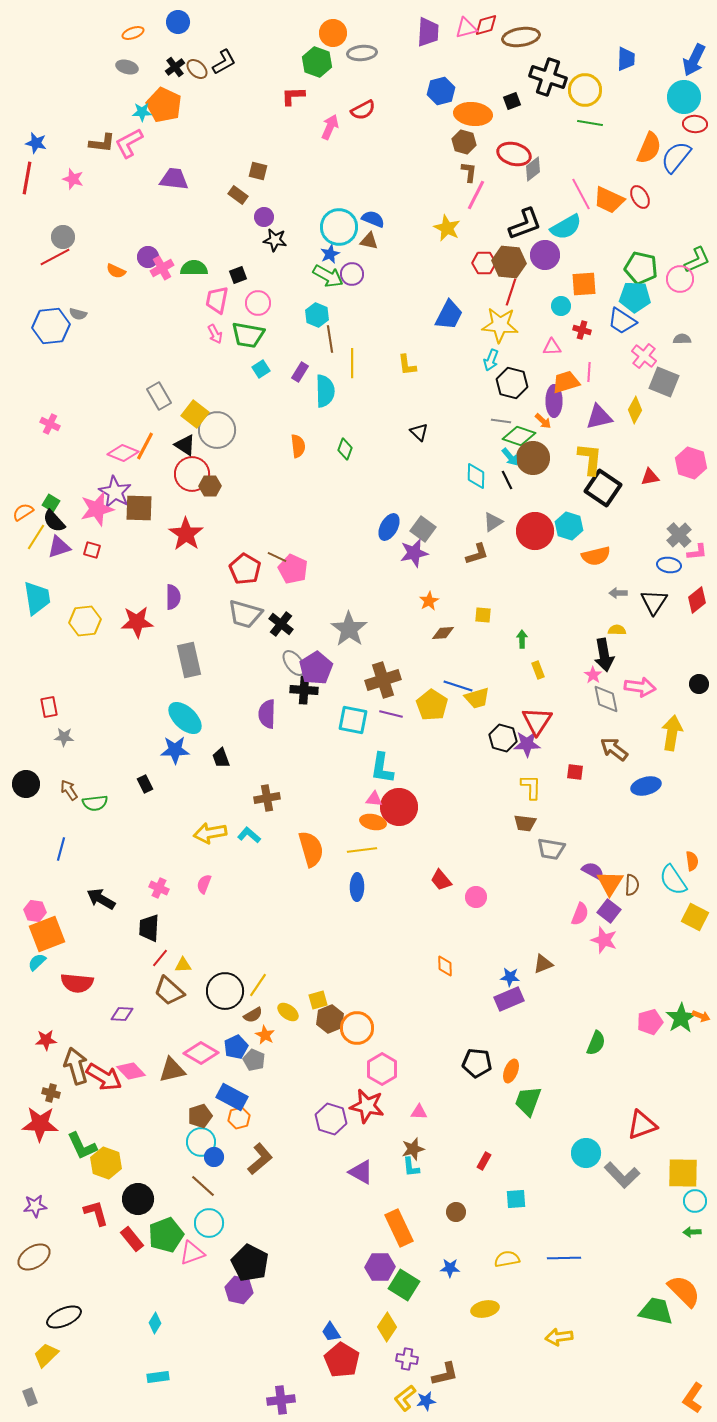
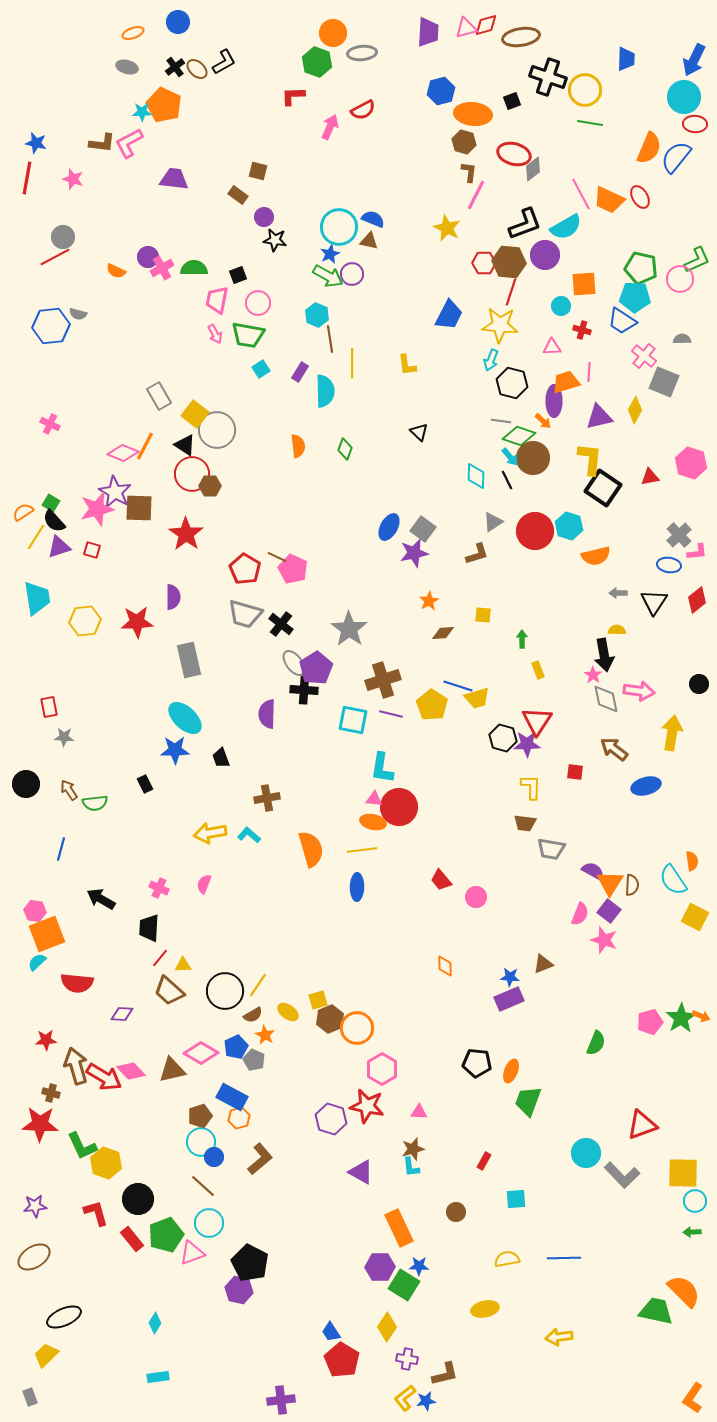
pink arrow at (640, 687): moved 1 px left, 4 px down
blue star at (450, 1268): moved 31 px left, 2 px up
